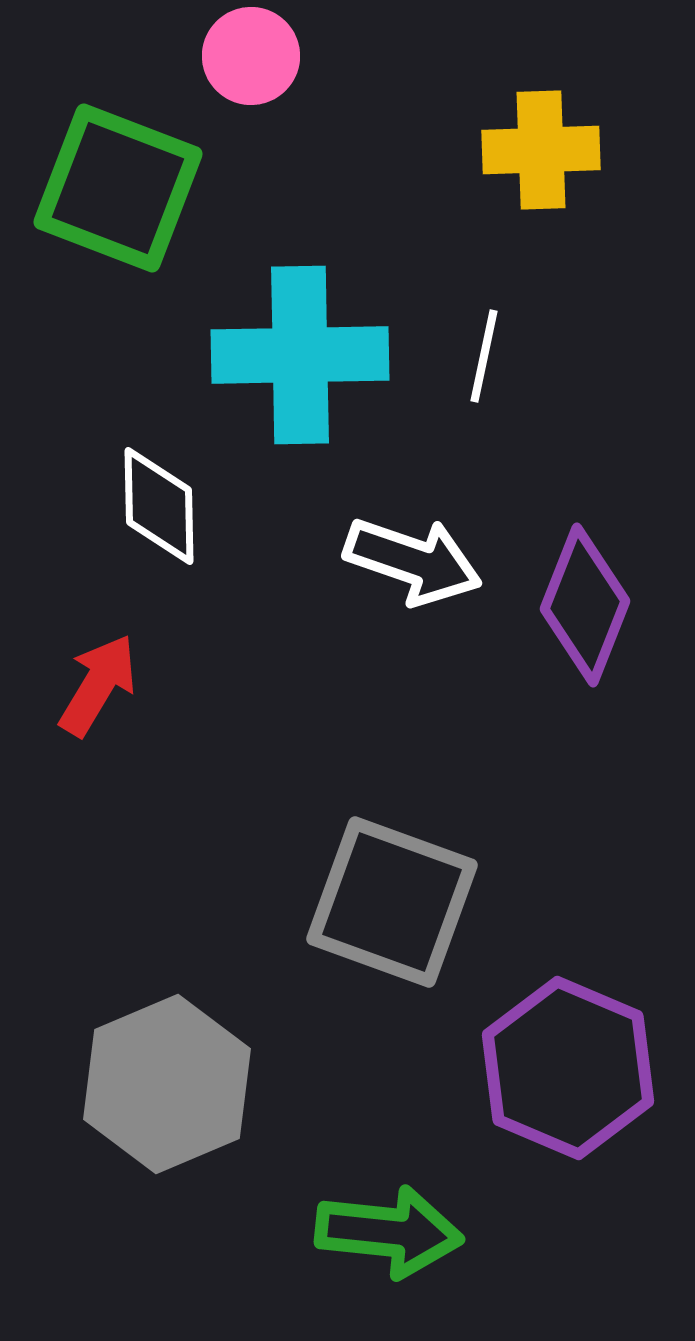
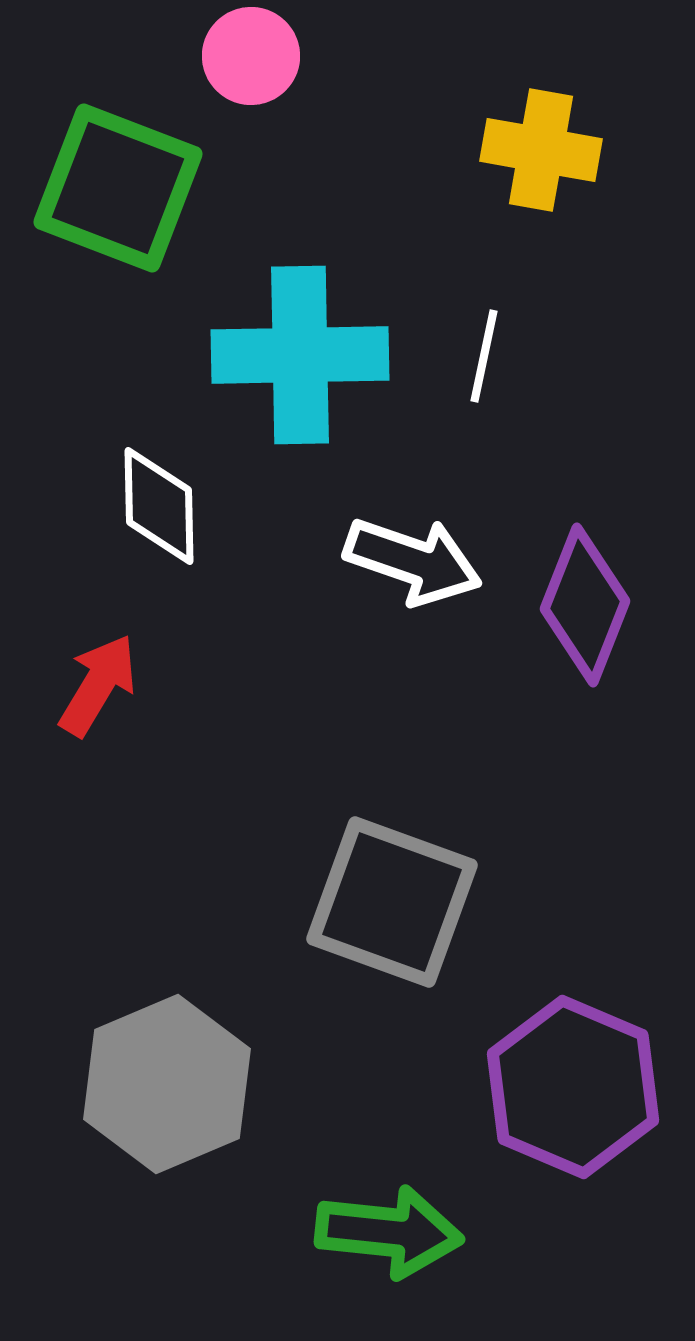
yellow cross: rotated 12 degrees clockwise
purple hexagon: moved 5 px right, 19 px down
